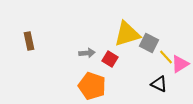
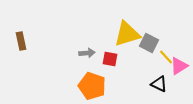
brown rectangle: moved 8 px left
red square: rotated 21 degrees counterclockwise
pink triangle: moved 1 px left, 2 px down
